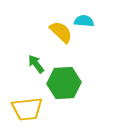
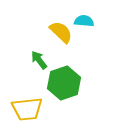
green arrow: moved 3 px right, 4 px up
green hexagon: rotated 16 degrees counterclockwise
